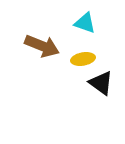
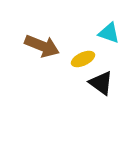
cyan triangle: moved 24 px right, 10 px down
yellow ellipse: rotated 15 degrees counterclockwise
